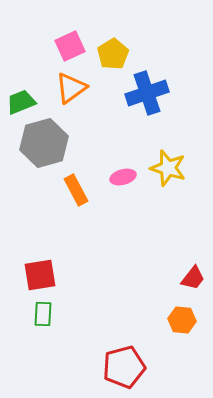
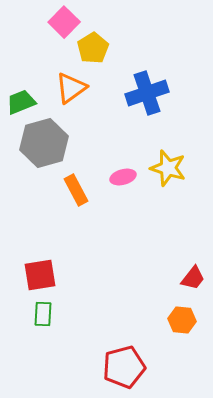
pink square: moved 6 px left, 24 px up; rotated 20 degrees counterclockwise
yellow pentagon: moved 20 px left, 6 px up
